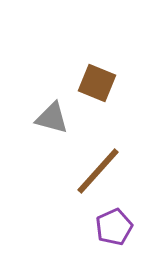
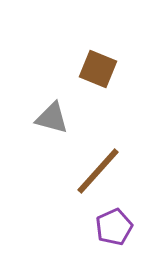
brown square: moved 1 px right, 14 px up
